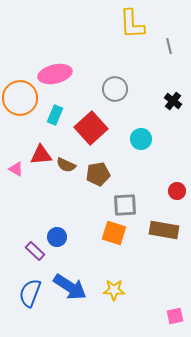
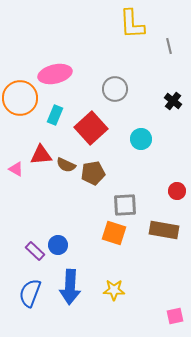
brown pentagon: moved 5 px left, 1 px up
blue circle: moved 1 px right, 8 px down
blue arrow: rotated 60 degrees clockwise
